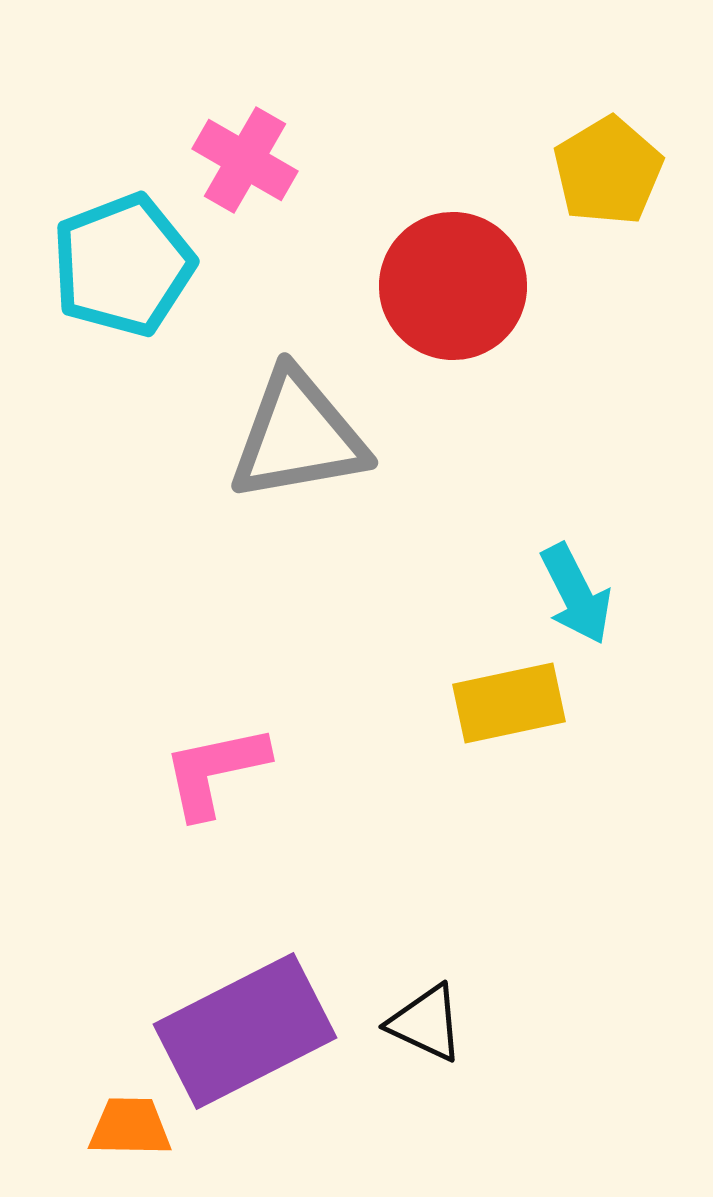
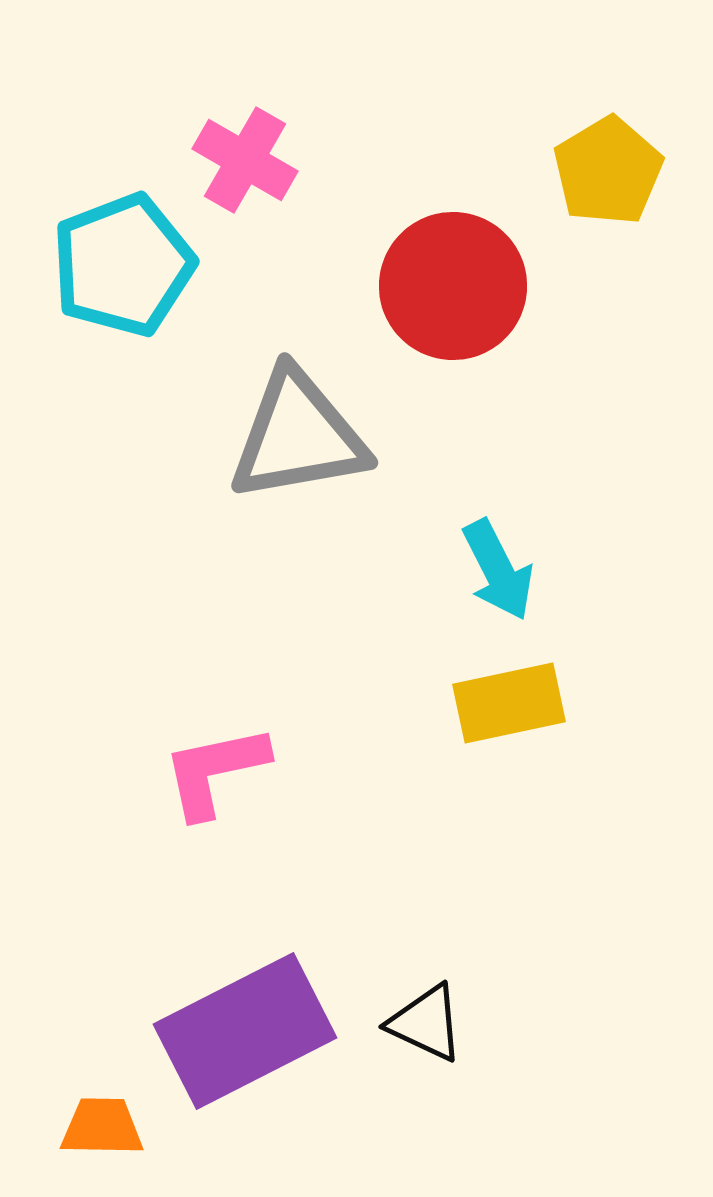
cyan arrow: moved 78 px left, 24 px up
orange trapezoid: moved 28 px left
